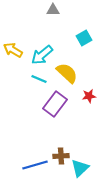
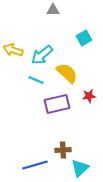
yellow arrow: rotated 12 degrees counterclockwise
cyan line: moved 3 px left, 1 px down
purple rectangle: moved 2 px right; rotated 40 degrees clockwise
brown cross: moved 2 px right, 6 px up
